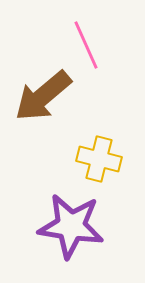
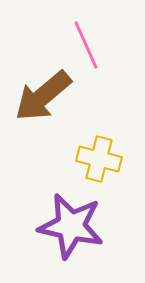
purple star: rotated 4 degrees clockwise
